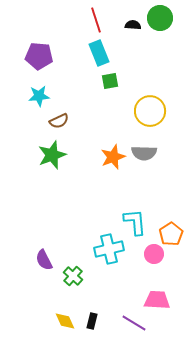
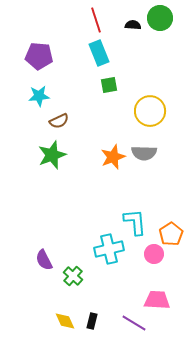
green square: moved 1 px left, 4 px down
